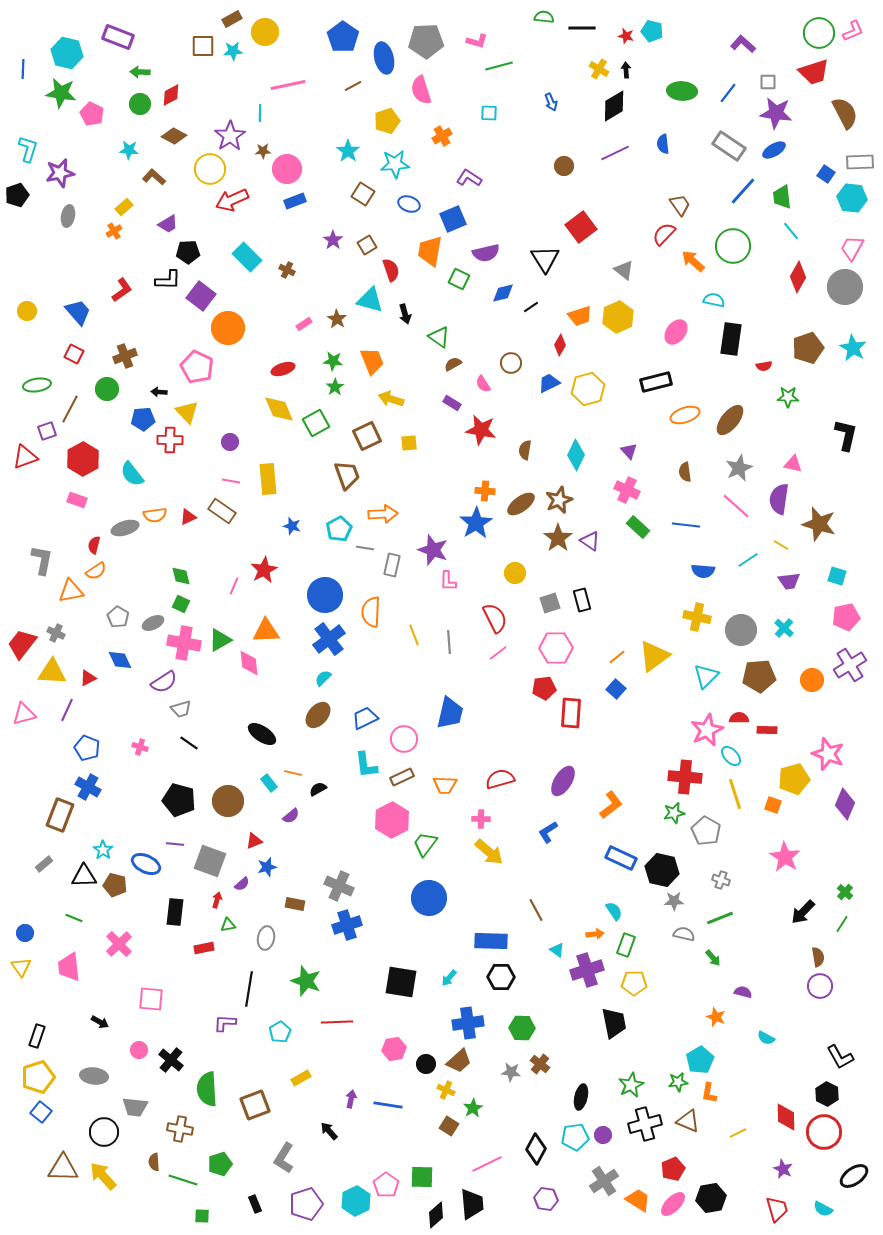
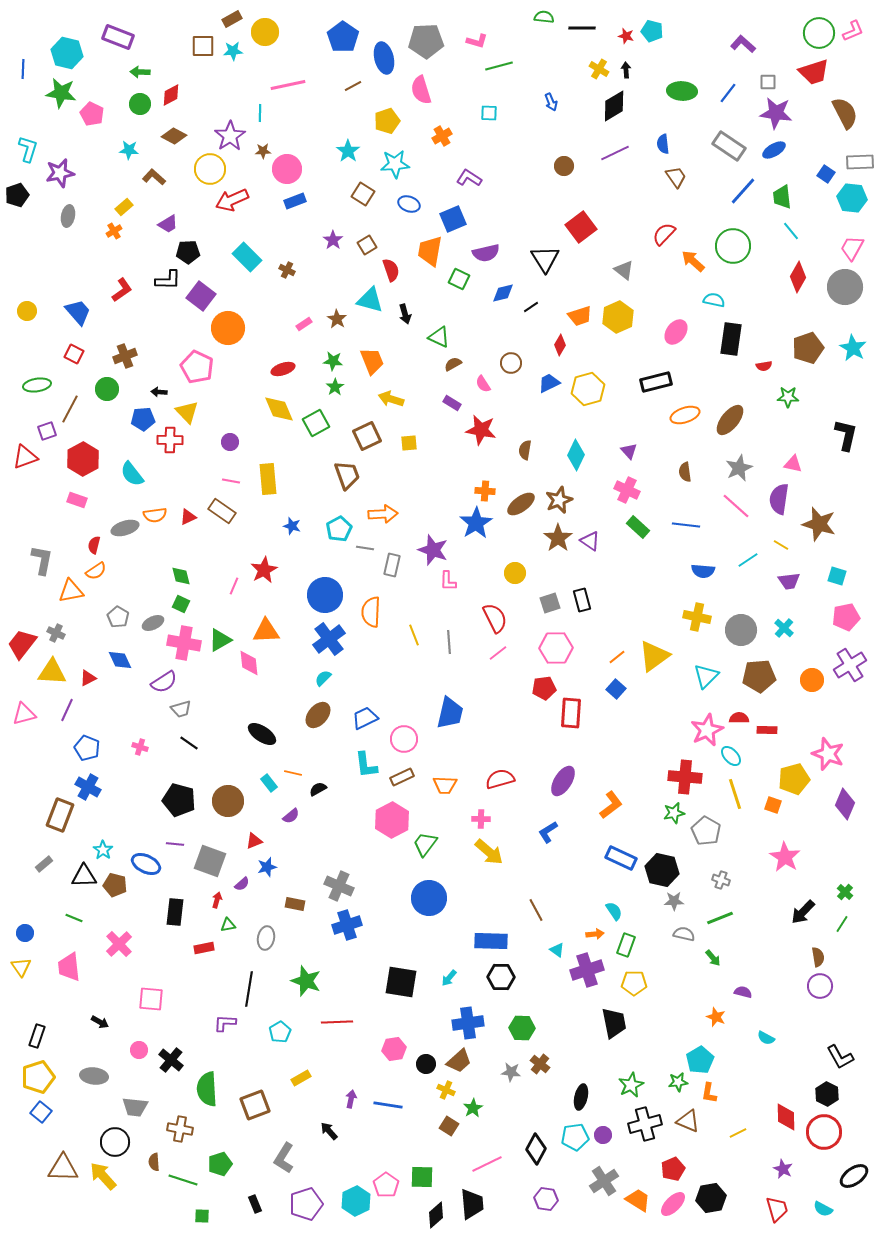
brown trapezoid at (680, 205): moved 4 px left, 28 px up
green triangle at (439, 337): rotated 10 degrees counterclockwise
black circle at (104, 1132): moved 11 px right, 10 px down
